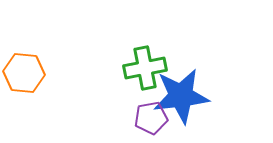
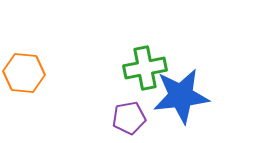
purple pentagon: moved 22 px left
